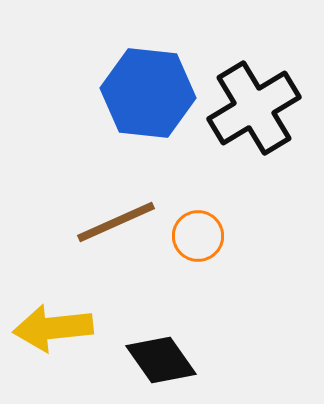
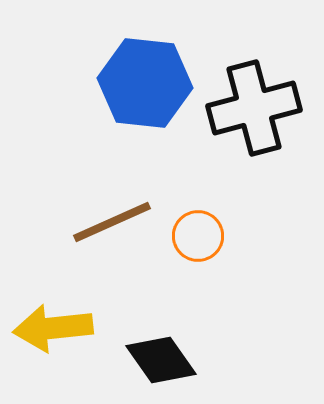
blue hexagon: moved 3 px left, 10 px up
black cross: rotated 16 degrees clockwise
brown line: moved 4 px left
